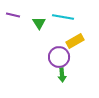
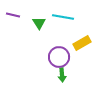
yellow rectangle: moved 7 px right, 2 px down
